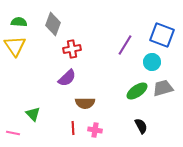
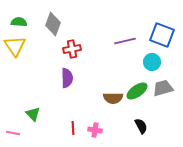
purple line: moved 4 px up; rotated 45 degrees clockwise
purple semicircle: rotated 48 degrees counterclockwise
brown semicircle: moved 28 px right, 5 px up
